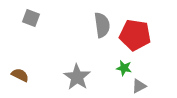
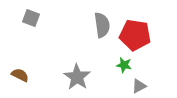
green star: moved 3 px up
